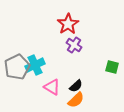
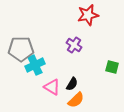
red star: moved 20 px right, 9 px up; rotated 20 degrees clockwise
gray pentagon: moved 4 px right, 18 px up; rotated 25 degrees clockwise
black semicircle: moved 4 px left, 2 px up; rotated 16 degrees counterclockwise
